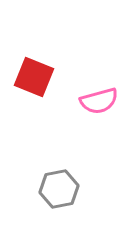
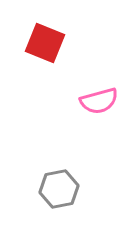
red square: moved 11 px right, 34 px up
